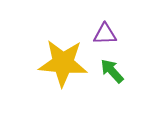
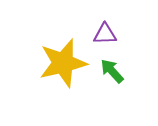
yellow star: rotated 18 degrees counterclockwise
